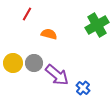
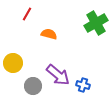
green cross: moved 1 px left, 2 px up
gray circle: moved 1 px left, 23 px down
purple arrow: moved 1 px right
blue cross: moved 3 px up; rotated 24 degrees counterclockwise
